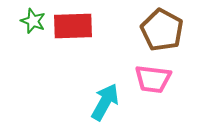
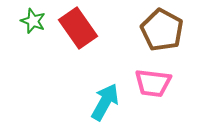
red rectangle: moved 5 px right, 2 px down; rotated 57 degrees clockwise
pink trapezoid: moved 4 px down
